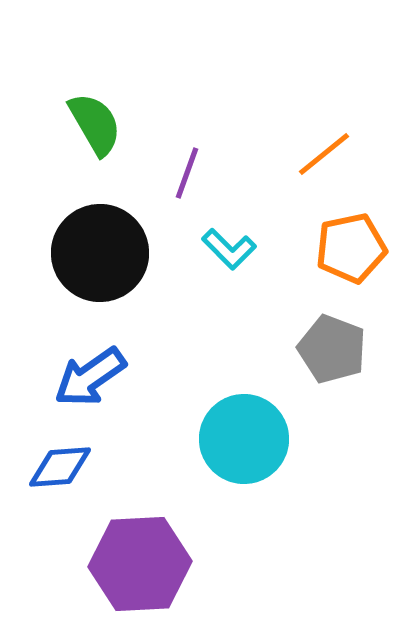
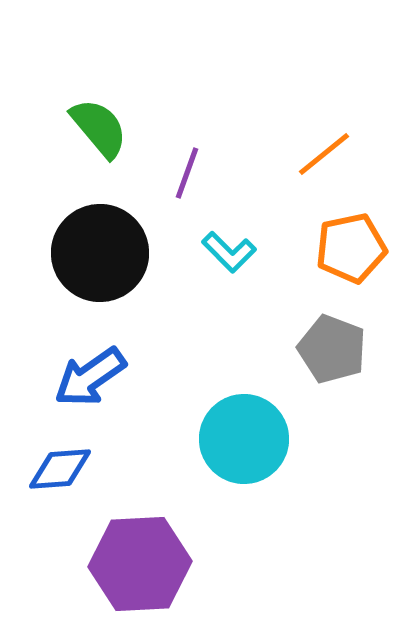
green semicircle: moved 4 px right, 4 px down; rotated 10 degrees counterclockwise
cyan L-shape: moved 3 px down
blue diamond: moved 2 px down
